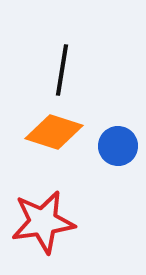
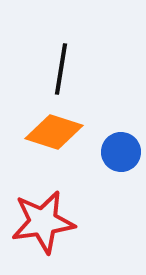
black line: moved 1 px left, 1 px up
blue circle: moved 3 px right, 6 px down
